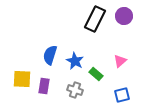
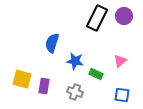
black rectangle: moved 2 px right, 1 px up
blue semicircle: moved 2 px right, 12 px up
blue star: rotated 18 degrees counterclockwise
green rectangle: rotated 16 degrees counterclockwise
yellow square: rotated 12 degrees clockwise
gray cross: moved 2 px down
blue square: rotated 21 degrees clockwise
